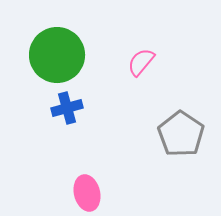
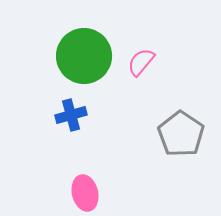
green circle: moved 27 px right, 1 px down
blue cross: moved 4 px right, 7 px down
pink ellipse: moved 2 px left
